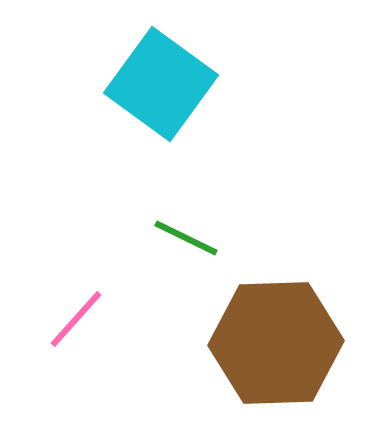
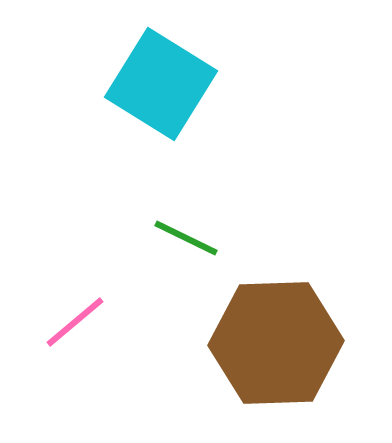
cyan square: rotated 4 degrees counterclockwise
pink line: moved 1 px left, 3 px down; rotated 8 degrees clockwise
